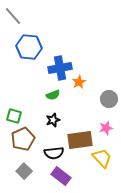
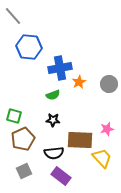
gray circle: moved 15 px up
black star: rotated 24 degrees clockwise
pink star: moved 1 px right, 1 px down
brown rectangle: rotated 10 degrees clockwise
gray square: rotated 21 degrees clockwise
